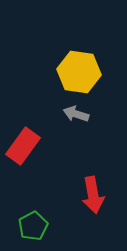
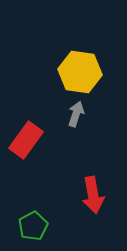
yellow hexagon: moved 1 px right
gray arrow: rotated 90 degrees clockwise
red rectangle: moved 3 px right, 6 px up
